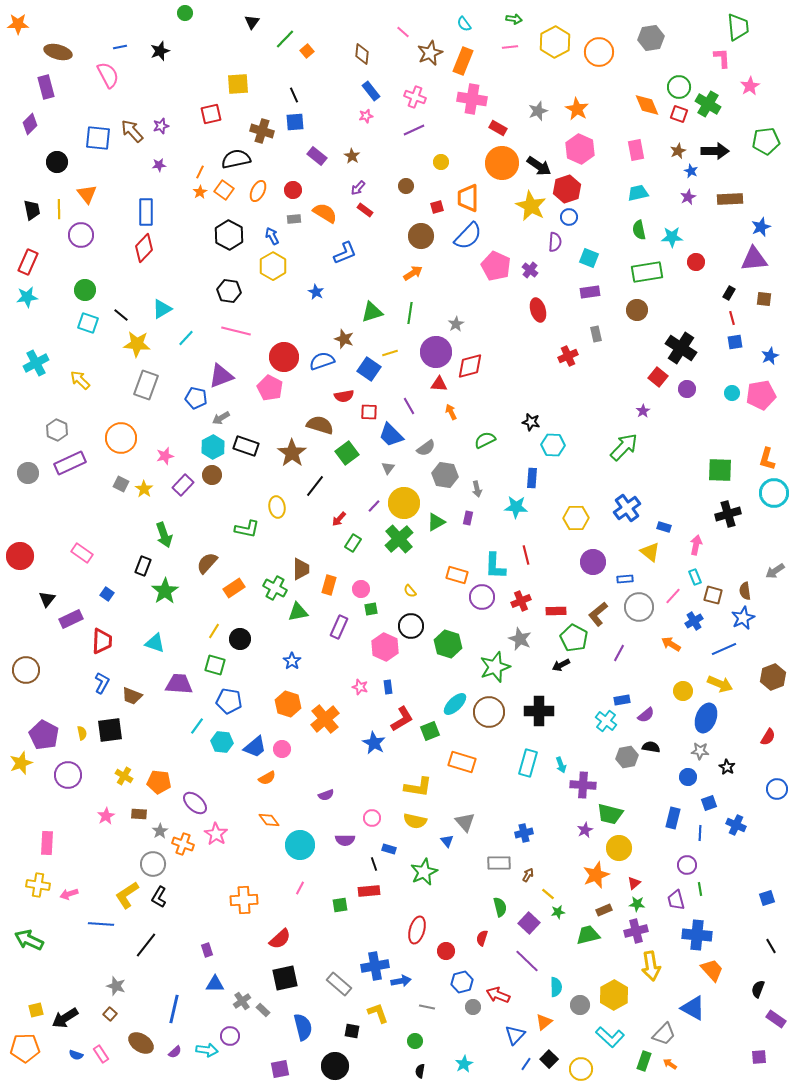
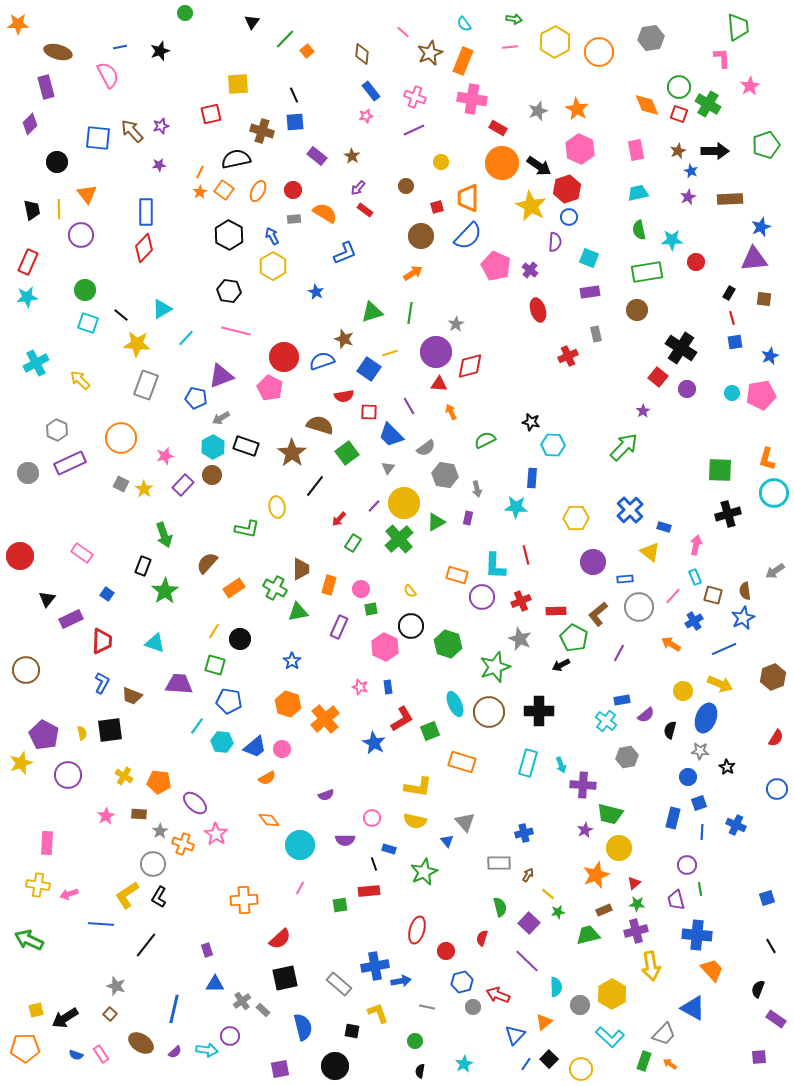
green pentagon at (766, 141): moved 4 px down; rotated 12 degrees counterclockwise
cyan star at (672, 237): moved 3 px down
blue cross at (627, 508): moved 3 px right, 2 px down; rotated 8 degrees counterclockwise
cyan ellipse at (455, 704): rotated 70 degrees counterclockwise
red semicircle at (768, 737): moved 8 px right, 1 px down
black semicircle at (651, 747): moved 19 px right, 17 px up; rotated 84 degrees counterclockwise
blue square at (709, 803): moved 10 px left
blue line at (700, 833): moved 2 px right, 1 px up
yellow hexagon at (614, 995): moved 2 px left, 1 px up
